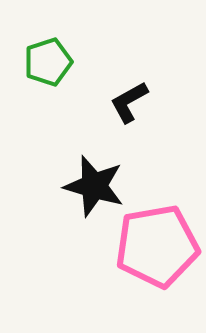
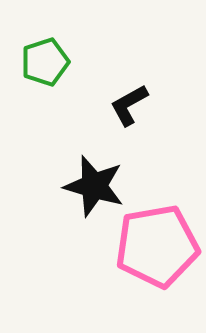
green pentagon: moved 3 px left
black L-shape: moved 3 px down
